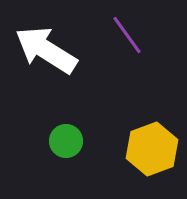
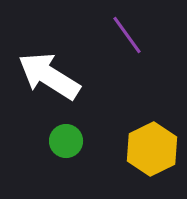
white arrow: moved 3 px right, 26 px down
yellow hexagon: rotated 6 degrees counterclockwise
